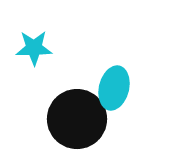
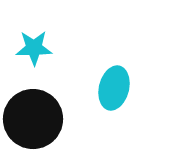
black circle: moved 44 px left
